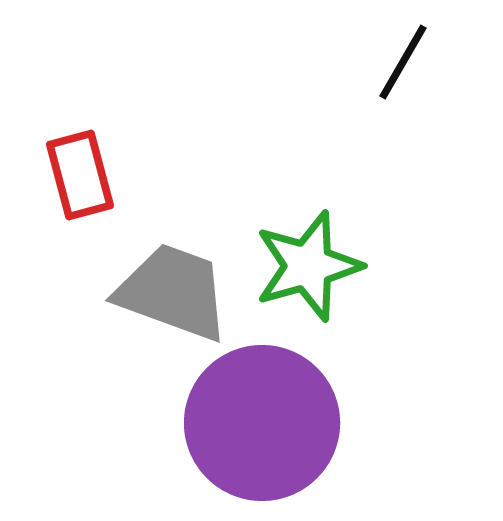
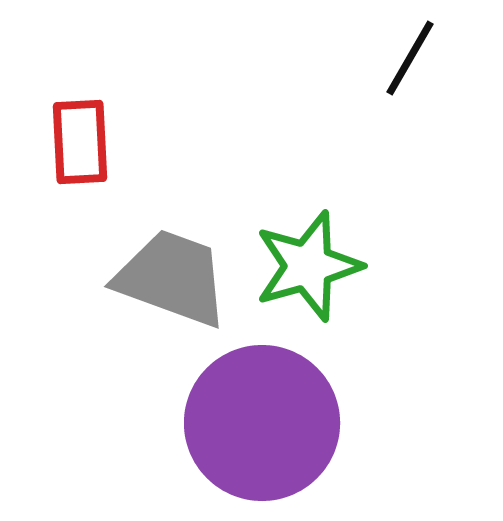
black line: moved 7 px right, 4 px up
red rectangle: moved 33 px up; rotated 12 degrees clockwise
gray trapezoid: moved 1 px left, 14 px up
